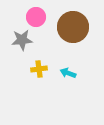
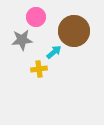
brown circle: moved 1 px right, 4 px down
cyan arrow: moved 14 px left, 21 px up; rotated 119 degrees clockwise
